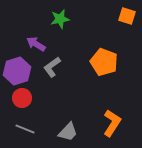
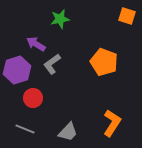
gray L-shape: moved 3 px up
purple hexagon: moved 1 px up
red circle: moved 11 px right
